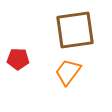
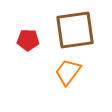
red pentagon: moved 10 px right, 19 px up
